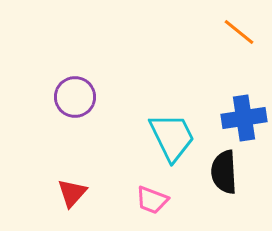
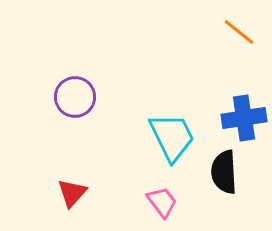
pink trapezoid: moved 10 px right, 2 px down; rotated 148 degrees counterclockwise
